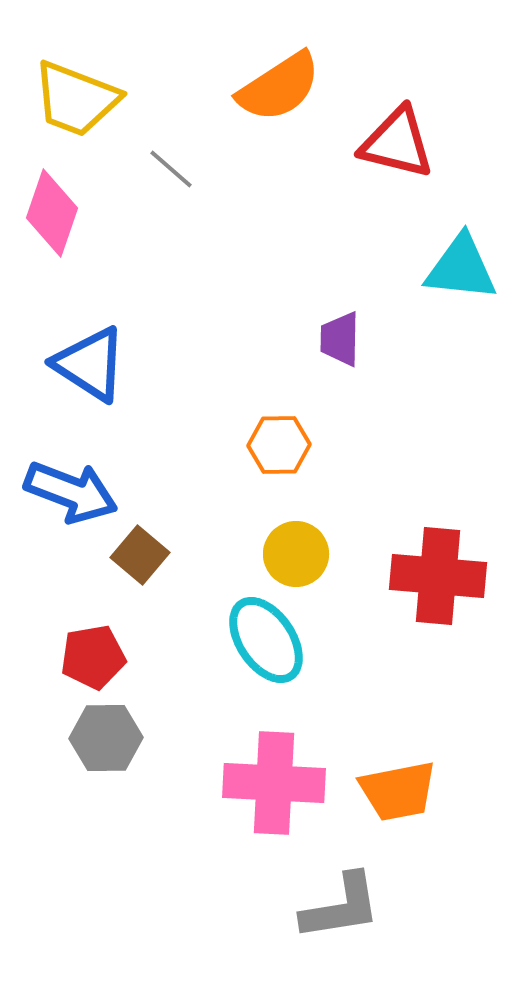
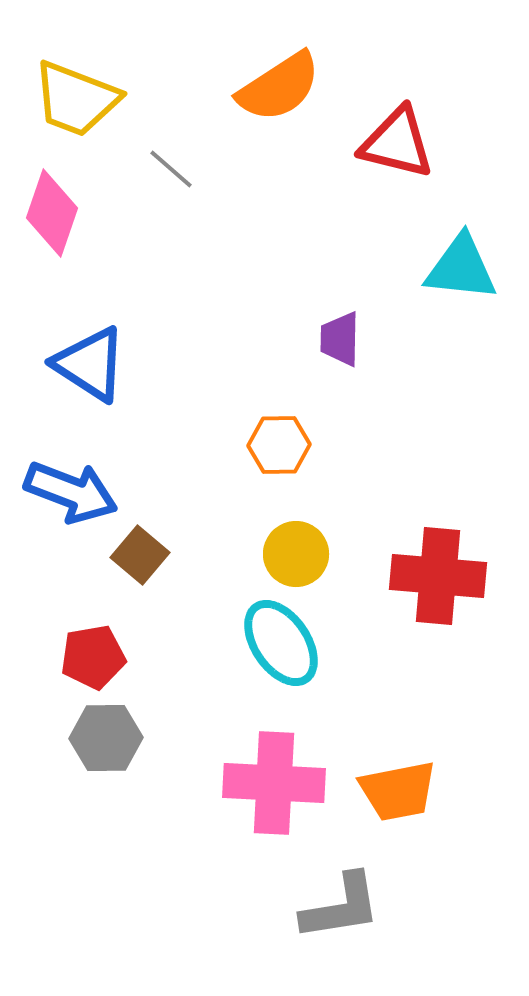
cyan ellipse: moved 15 px right, 3 px down
